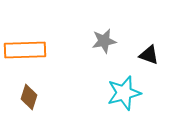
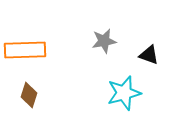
brown diamond: moved 2 px up
